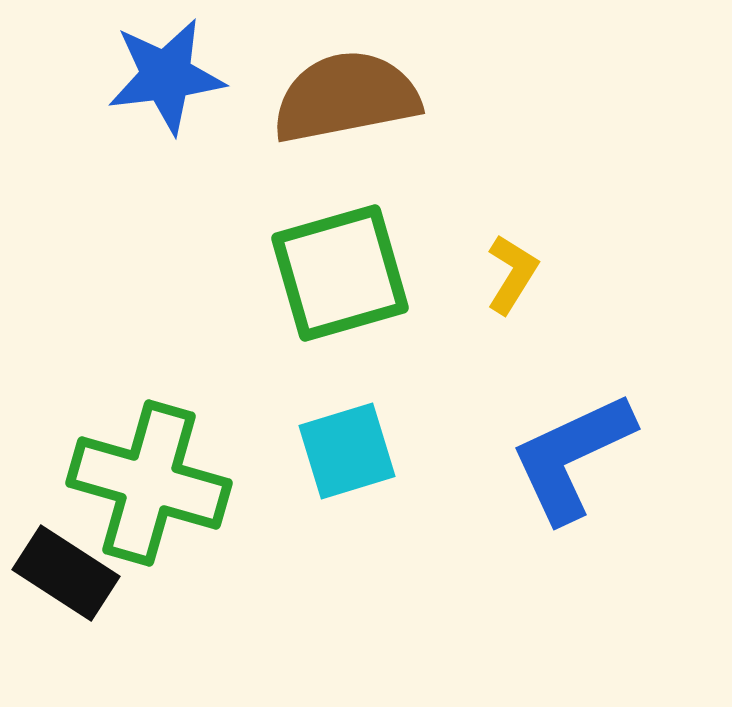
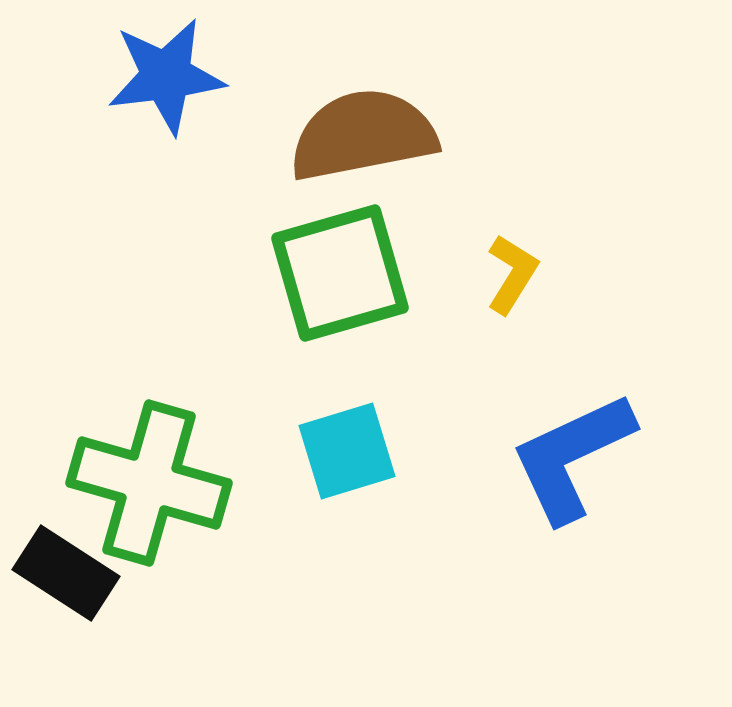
brown semicircle: moved 17 px right, 38 px down
